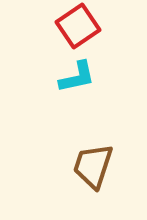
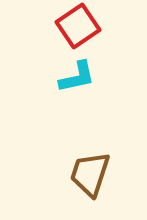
brown trapezoid: moved 3 px left, 8 px down
